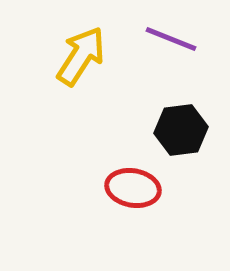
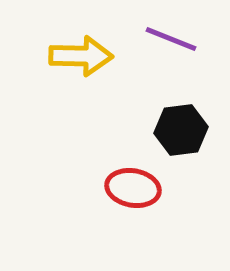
yellow arrow: rotated 58 degrees clockwise
